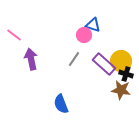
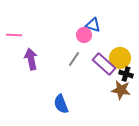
pink line: rotated 35 degrees counterclockwise
yellow circle: moved 1 px left, 3 px up
